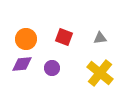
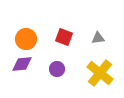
gray triangle: moved 2 px left
purple circle: moved 5 px right, 1 px down
